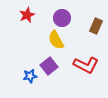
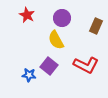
red star: rotated 21 degrees counterclockwise
purple square: rotated 12 degrees counterclockwise
blue star: moved 1 px left, 1 px up; rotated 16 degrees clockwise
